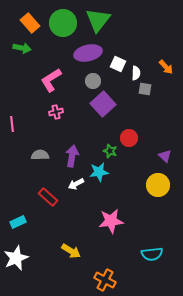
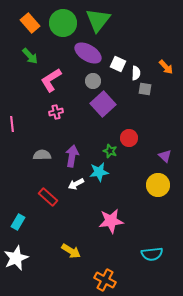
green arrow: moved 8 px right, 8 px down; rotated 36 degrees clockwise
purple ellipse: rotated 44 degrees clockwise
gray semicircle: moved 2 px right
cyan rectangle: rotated 35 degrees counterclockwise
